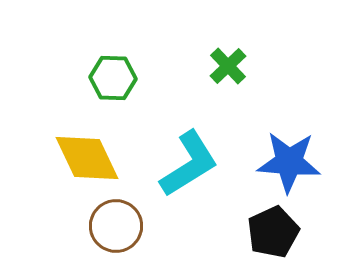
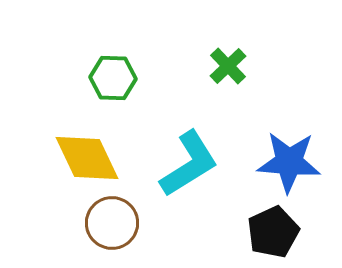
brown circle: moved 4 px left, 3 px up
